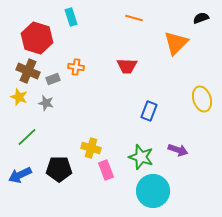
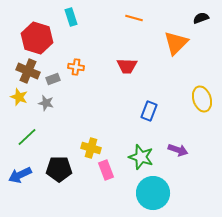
cyan circle: moved 2 px down
